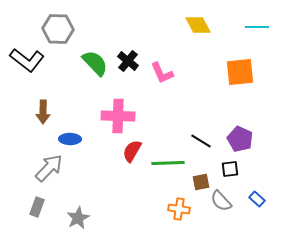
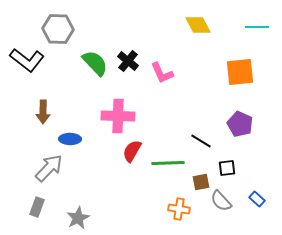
purple pentagon: moved 15 px up
black square: moved 3 px left, 1 px up
